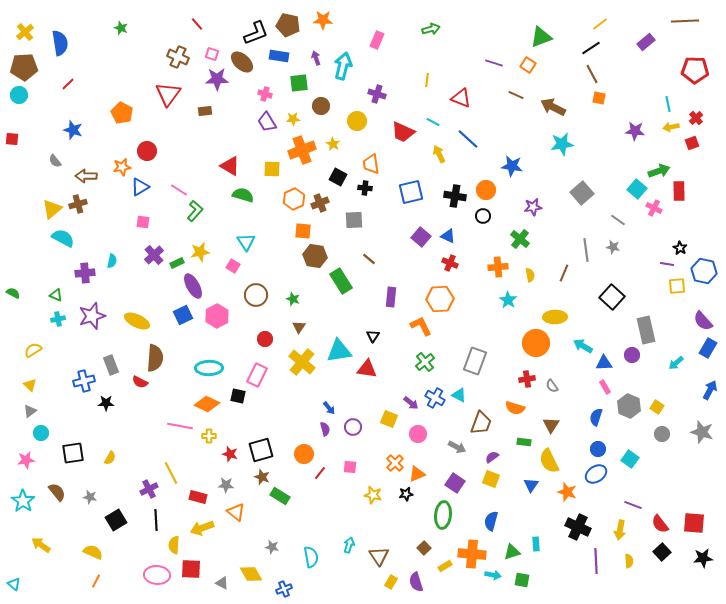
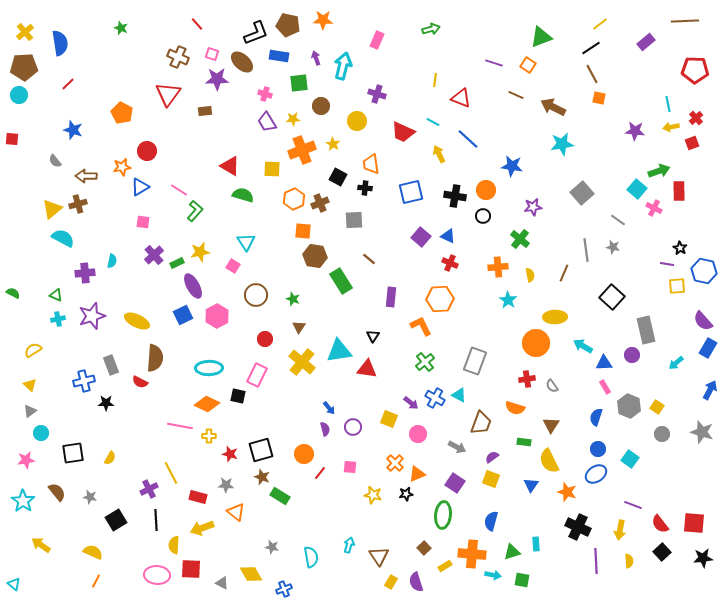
yellow line at (427, 80): moved 8 px right
